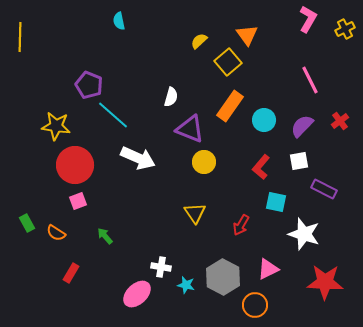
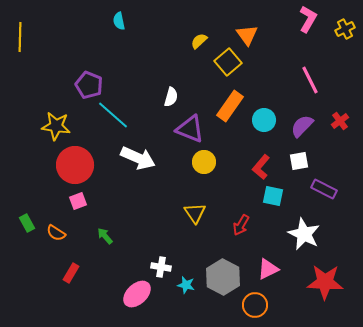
cyan square: moved 3 px left, 6 px up
white star: rotated 8 degrees clockwise
